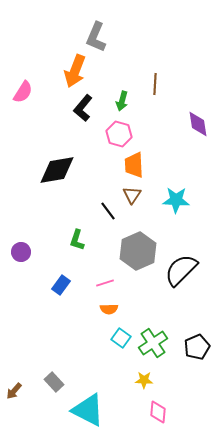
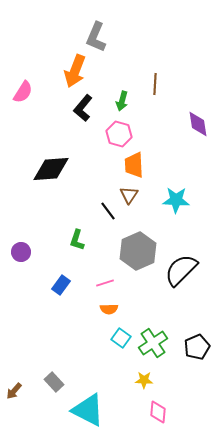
black diamond: moved 6 px left, 1 px up; rotated 6 degrees clockwise
brown triangle: moved 3 px left
